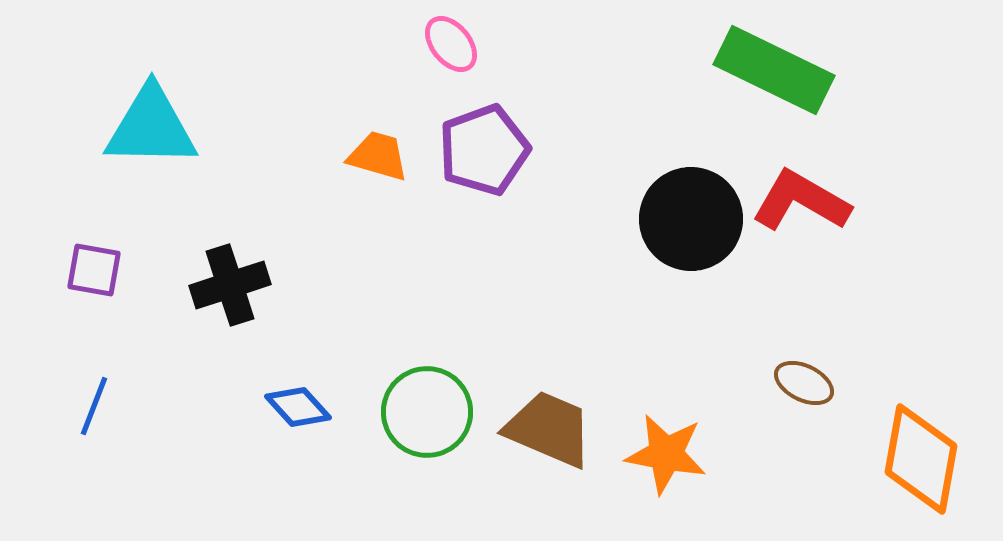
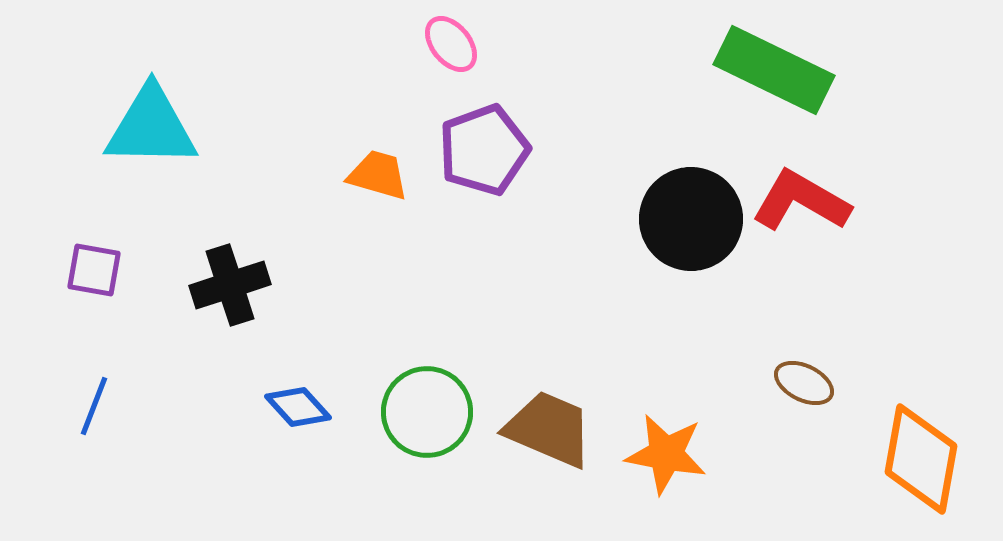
orange trapezoid: moved 19 px down
